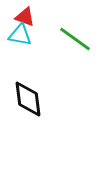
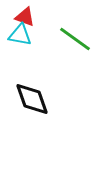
black diamond: moved 4 px right; rotated 12 degrees counterclockwise
